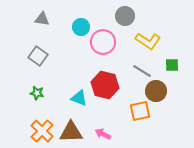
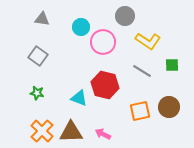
brown circle: moved 13 px right, 16 px down
